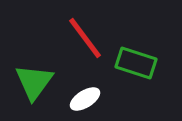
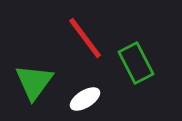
green rectangle: rotated 45 degrees clockwise
